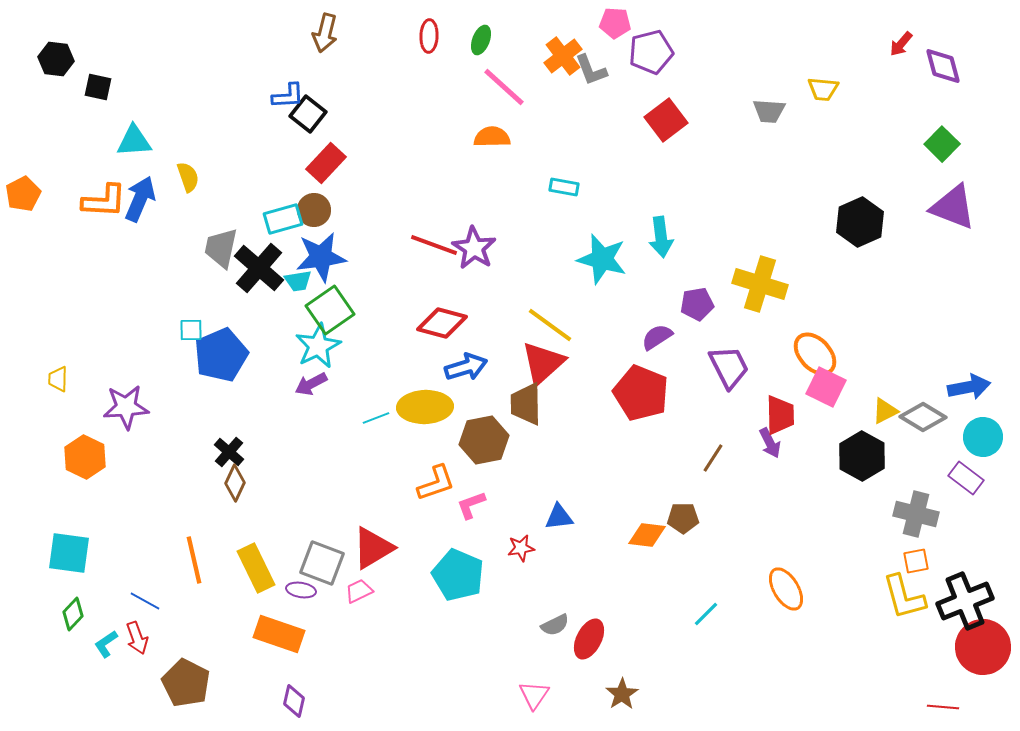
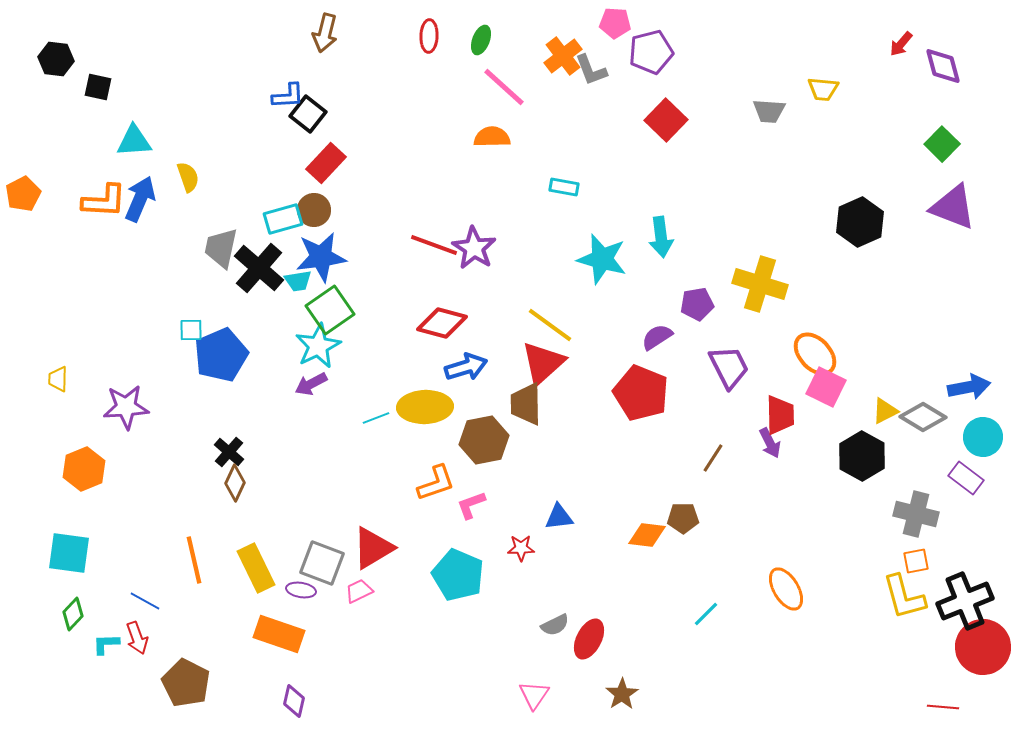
red square at (666, 120): rotated 9 degrees counterclockwise
orange hexagon at (85, 457): moved 1 px left, 12 px down; rotated 12 degrees clockwise
red star at (521, 548): rotated 8 degrees clockwise
cyan L-shape at (106, 644): rotated 32 degrees clockwise
